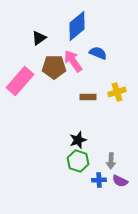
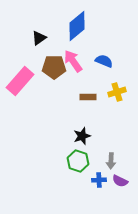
blue semicircle: moved 6 px right, 8 px down
black star: moved 4 px right, 4 px up
